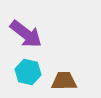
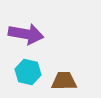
purple arrow: rotated 28 degrees counterclockwise
